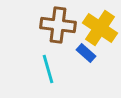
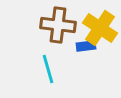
blue rectangle: moved 7 px up; rotated 48 degrees counterclockwise
